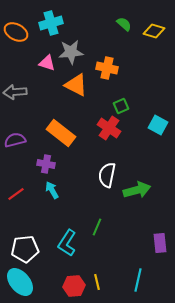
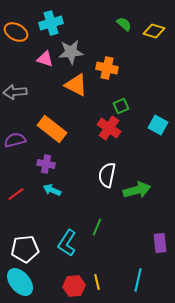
pink triangle: moved 2 px left, 4 px up
orange rectangle: moved 9 px left, 4 px up
cyan arrow: rotated 36 degrees counterclockwise
